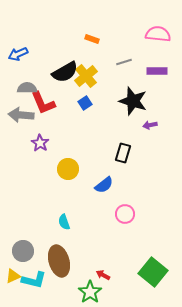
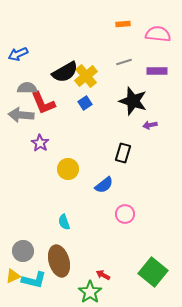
orange rectangle: moved 31 px right, 15 px up; rotated 24 degrees counterclockwise
